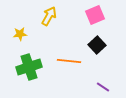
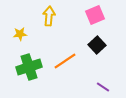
yellow arrow: rotated 24 degrees counterclockwise
orange line: moved 4 px left; rotated 40 degrees counterclockwise
